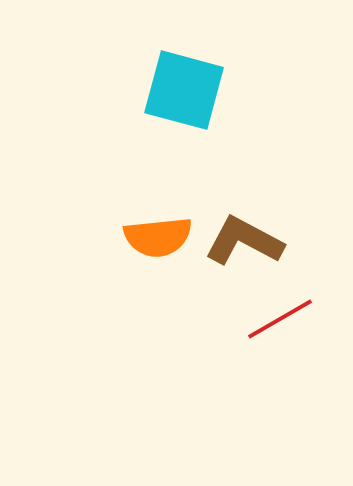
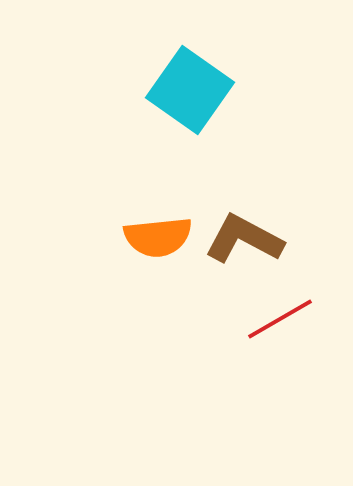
cyan square: moved 6 px right; rotated 20 degrees clockwise
brown L-shape: moved 2 px up
